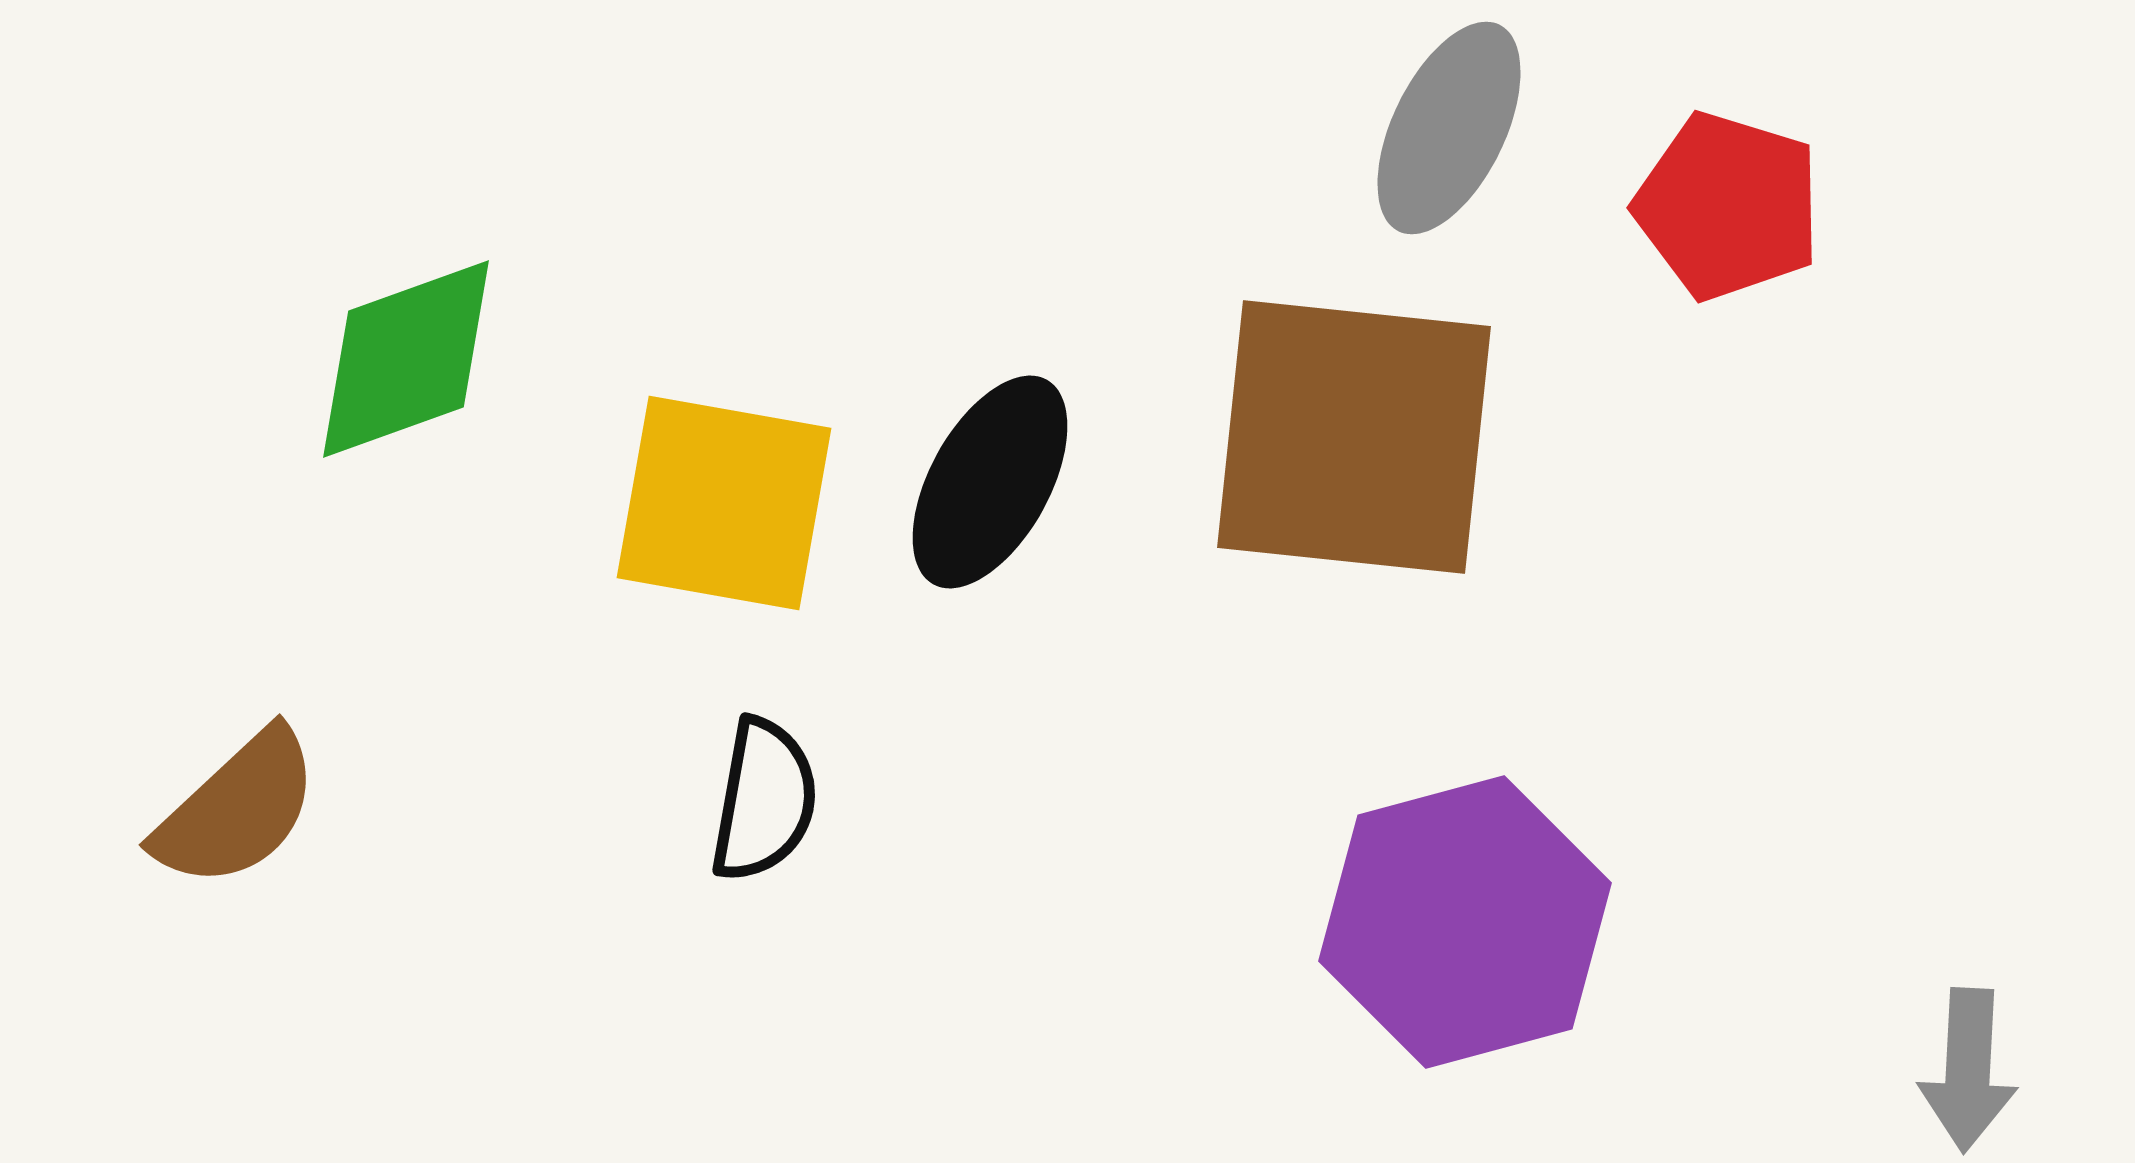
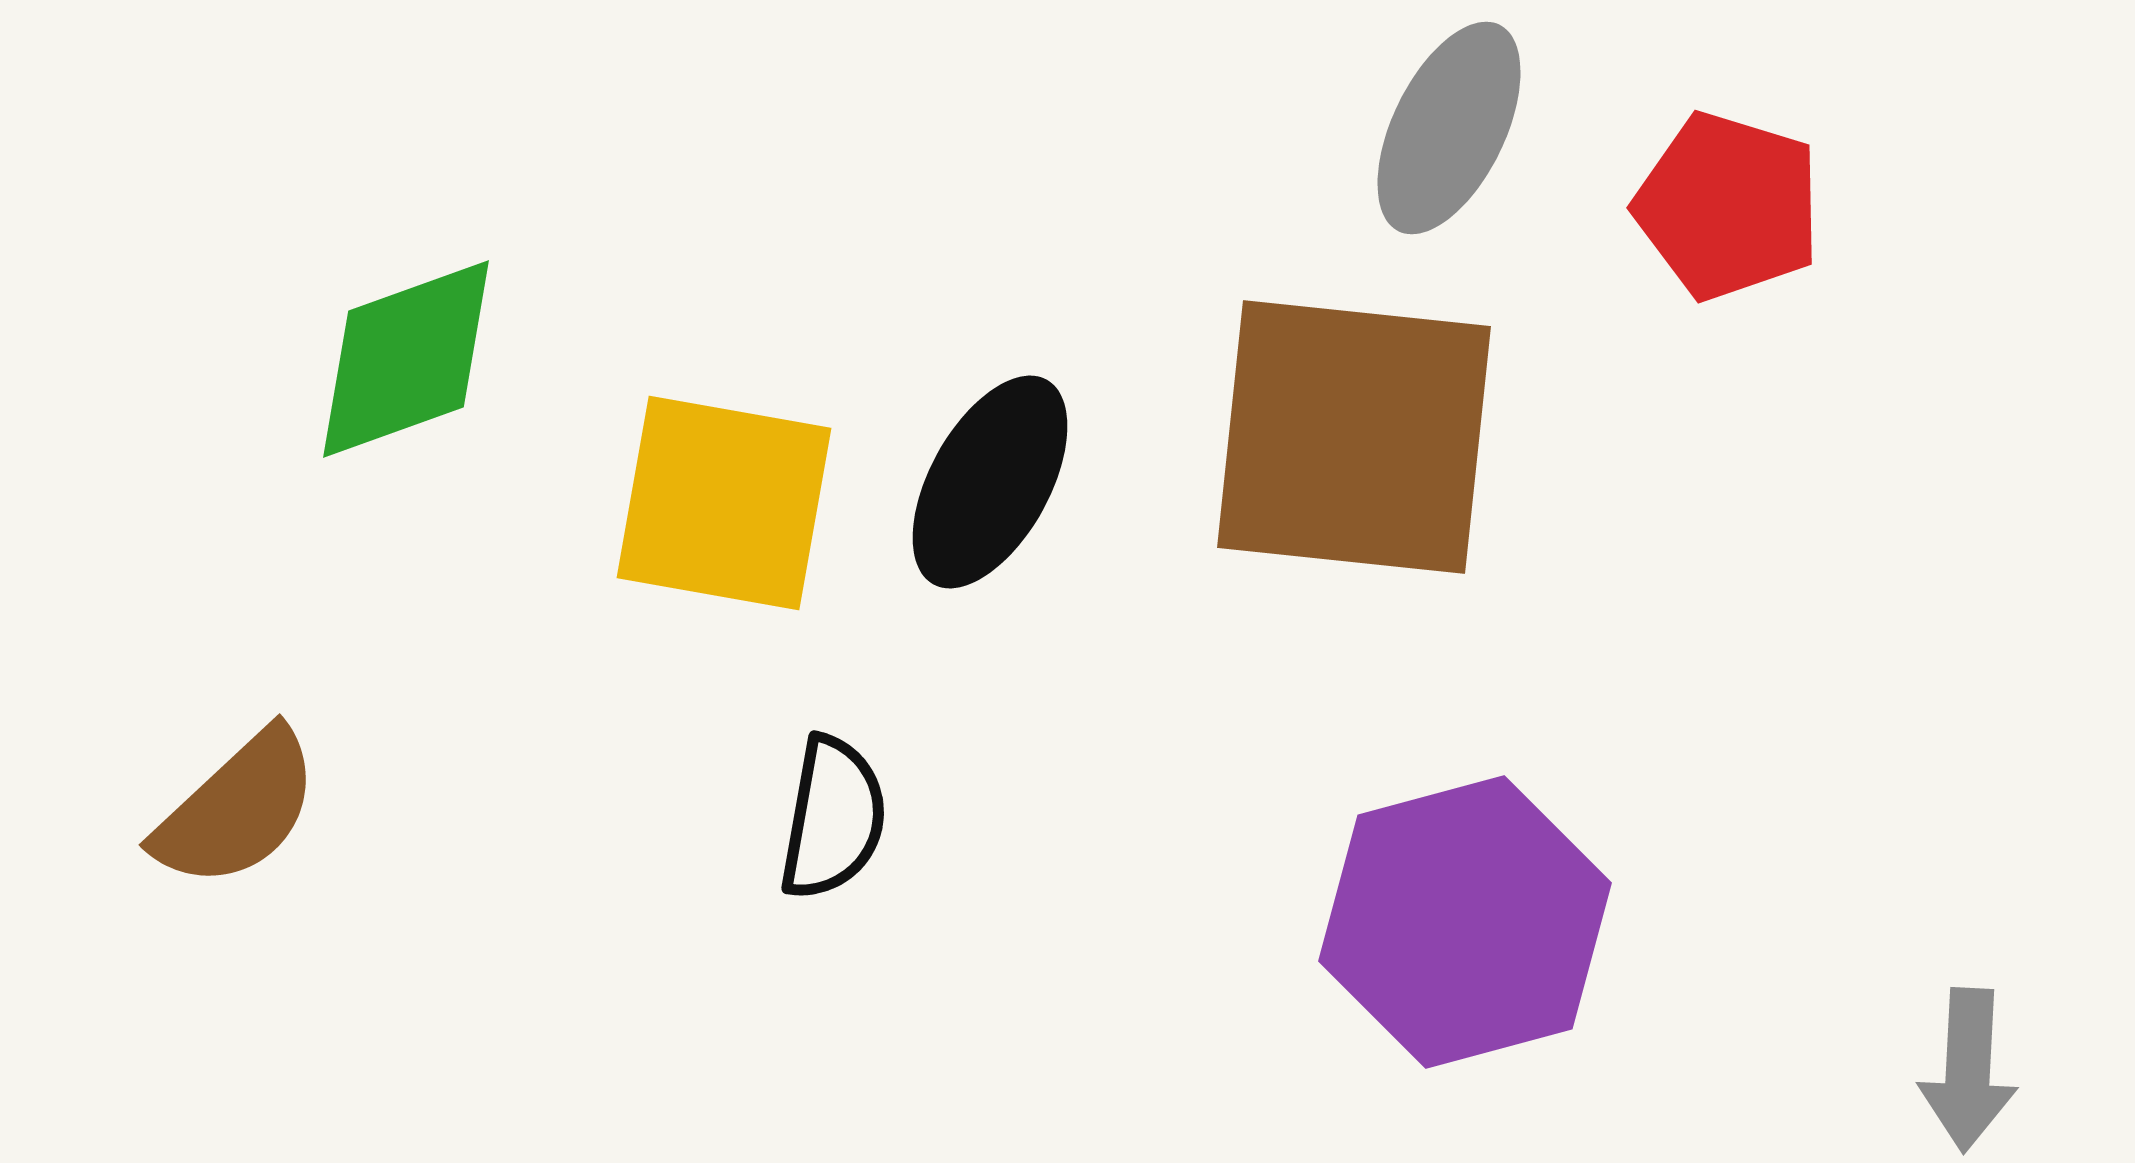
black semicircle: moved 69 px right, 18 px down
